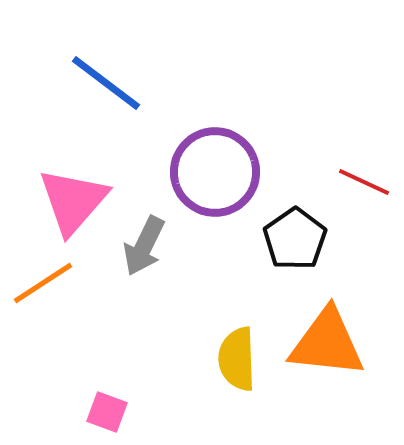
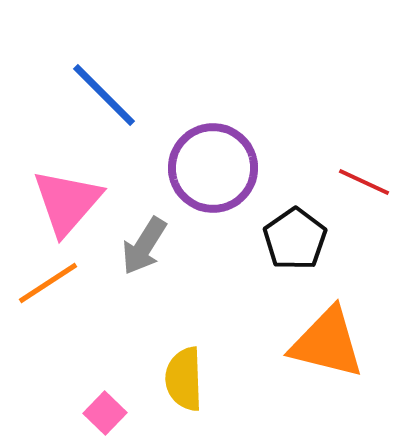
blue line: moved 2 px left, 12 px down; rotated 8 degrees clockwise
purple circle: moved 2 px left, 4 px up
pink triangle: moved 6 px left, 1 px down
gray arrow: rotated 6 degrees clockwise
orange line: moved 5 px right
orange triangle: rotated 8 degrees clockwise
yellow semicircle: moved 53 px left, 20 px down
pink square: moved 2 px left, 1 px down; rotated 24 degrees clockwise
